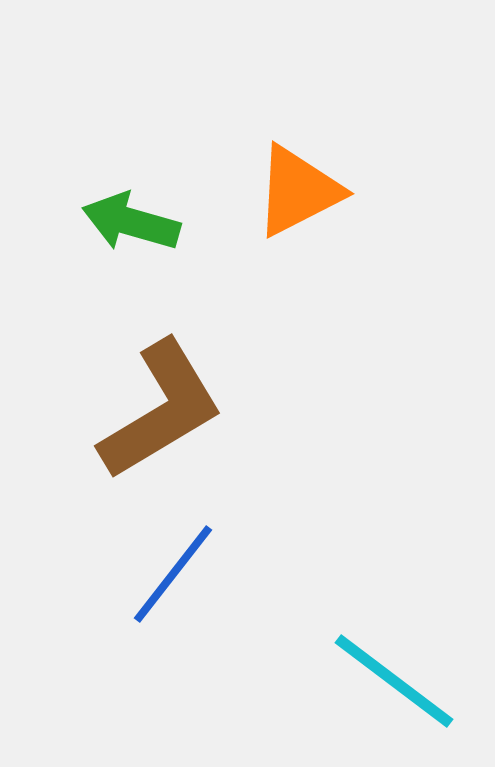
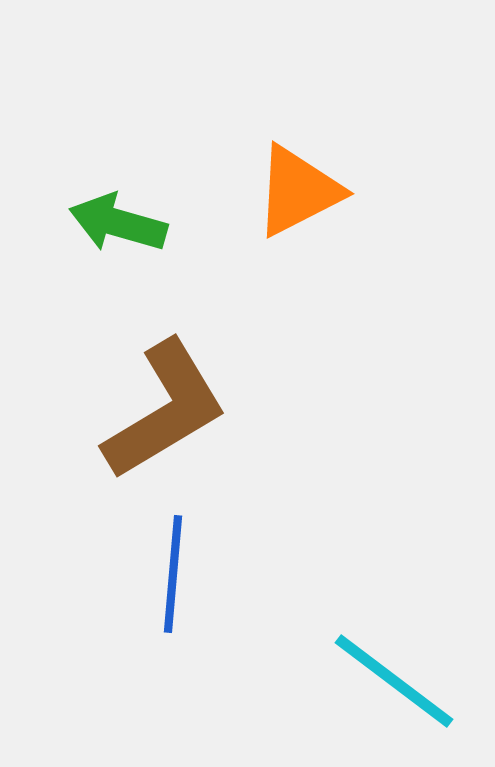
green arrow: moved 13 px left, 1 px down
brown L-shape: moved 4 px right
blue line: rotated 33 degrees counterclockwise
